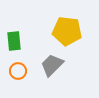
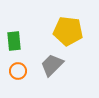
yellow pentagon: moved 1 px right
